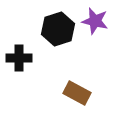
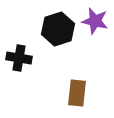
black cross: rotated 10 degrees clockwise
brown rectangle: rotated 68 degrees clockwise
